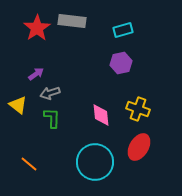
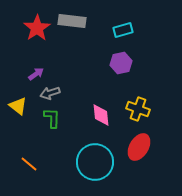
yellow triangle: moved 1 px down
